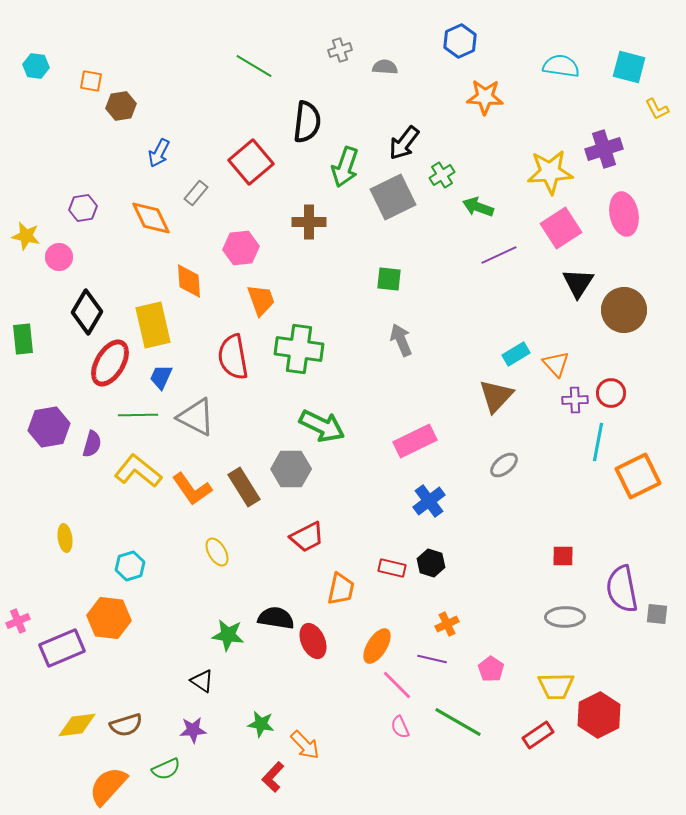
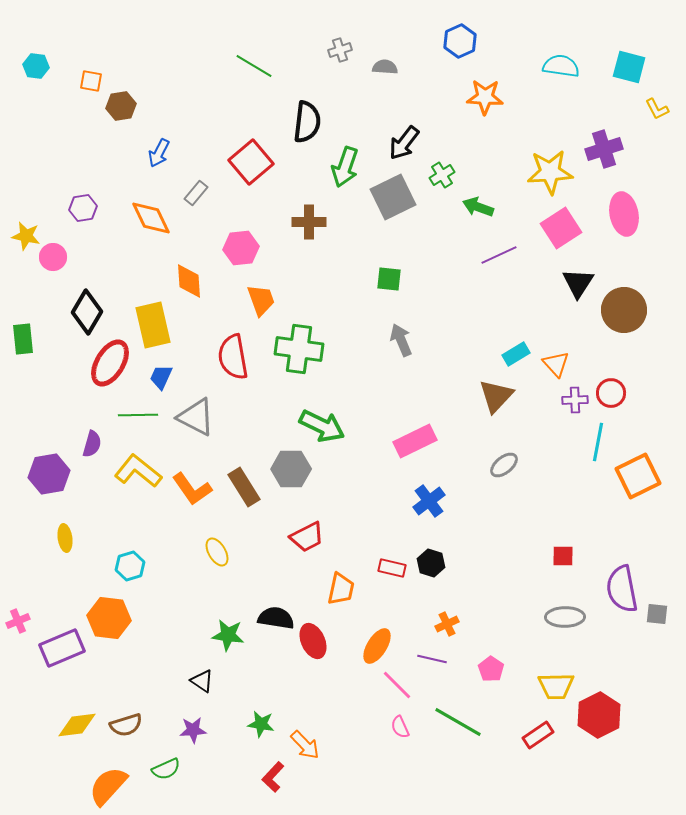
pink circle at (59, 257): moved 6 px left
purple hexagon at (49, 427): moved 47 px down
